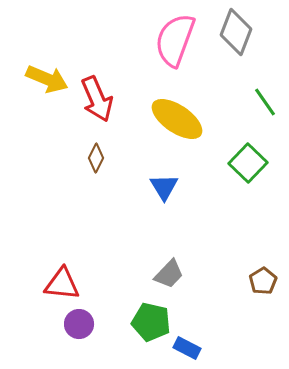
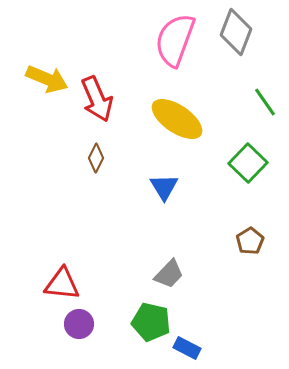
brown pentagon: moved 13 px left, 40 px up
